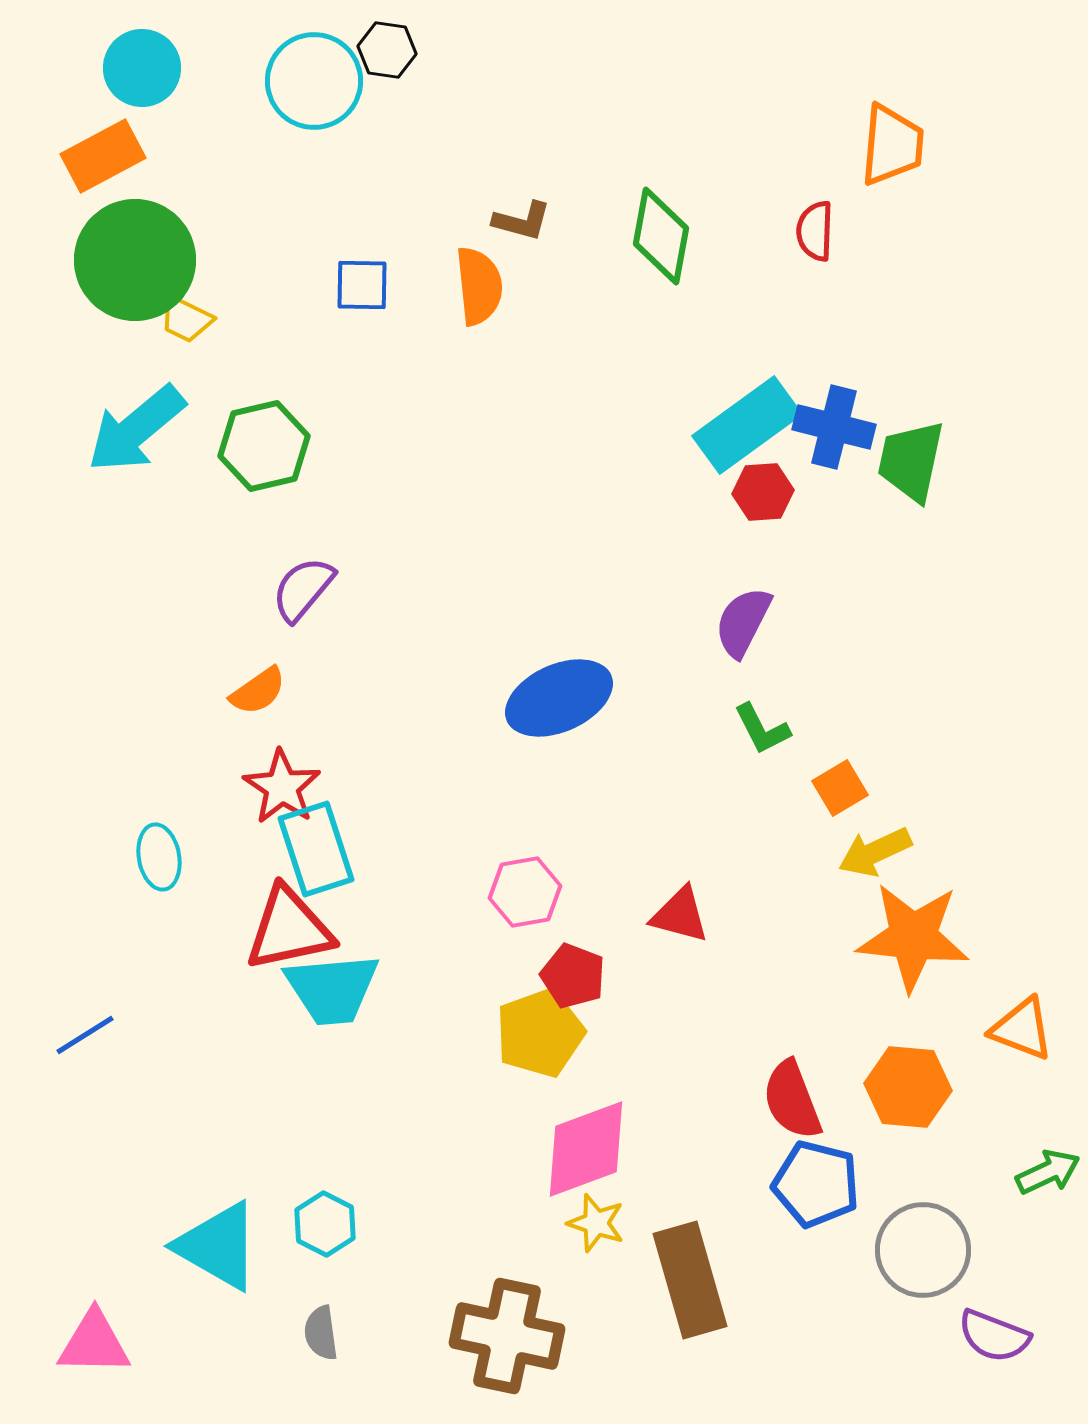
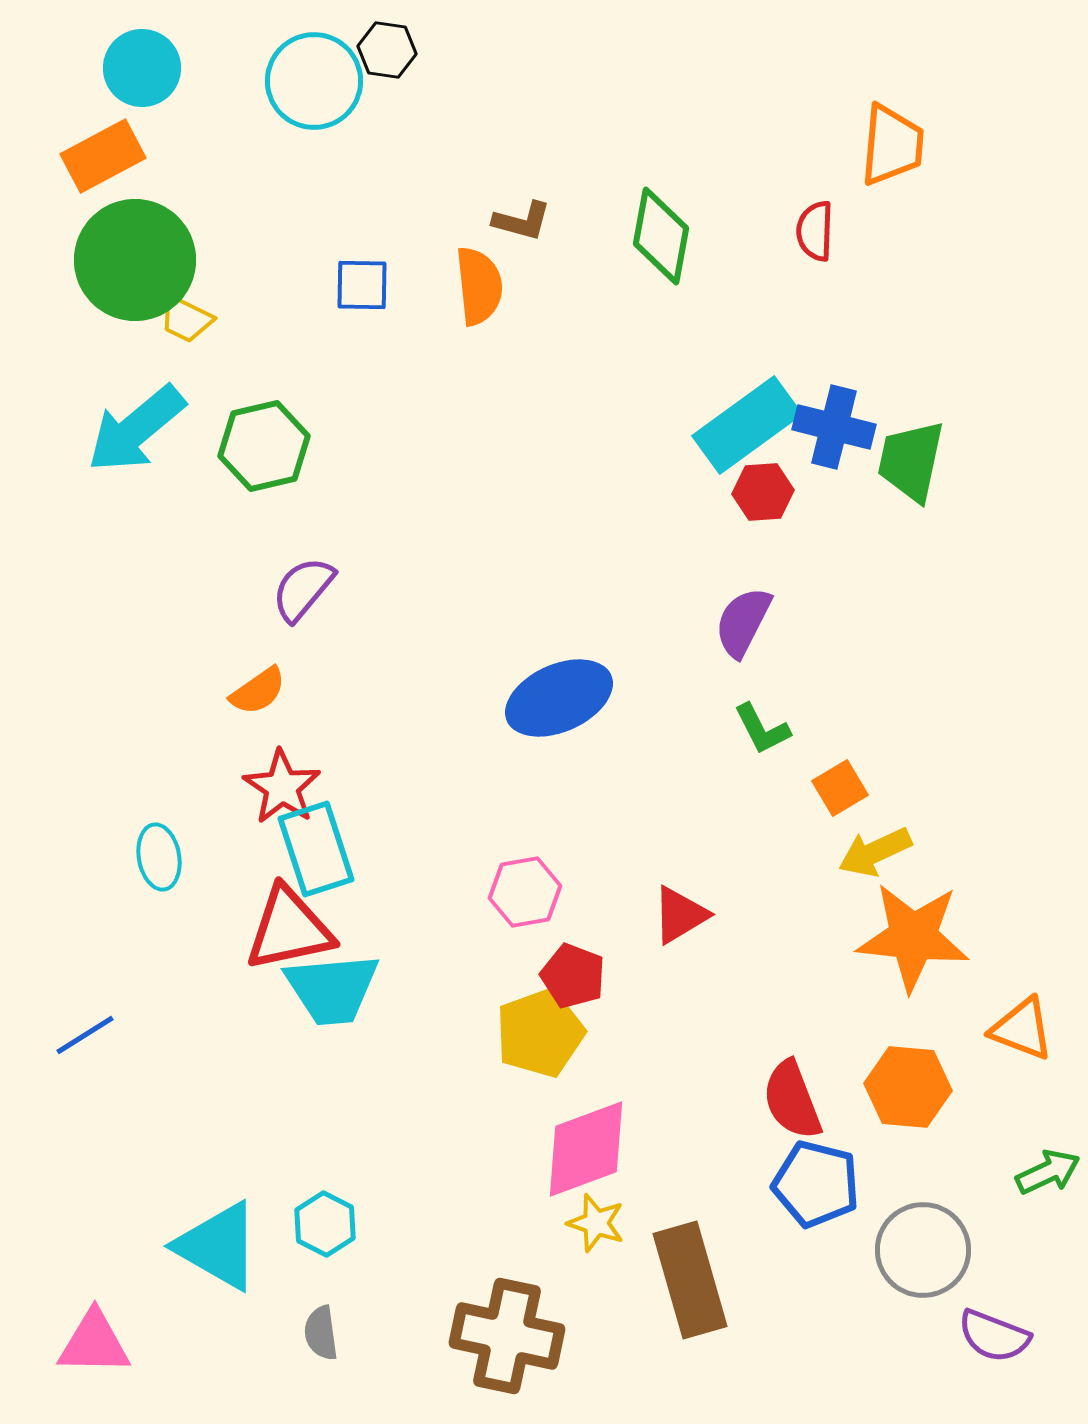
red triangle at (680, 915): rotated 46 degrees counterclockwise
